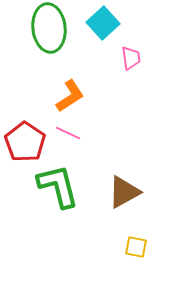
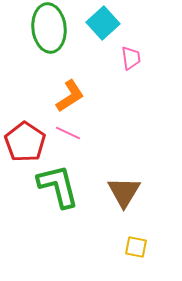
brown triangle: rotated 30 degrees counterclockwise
